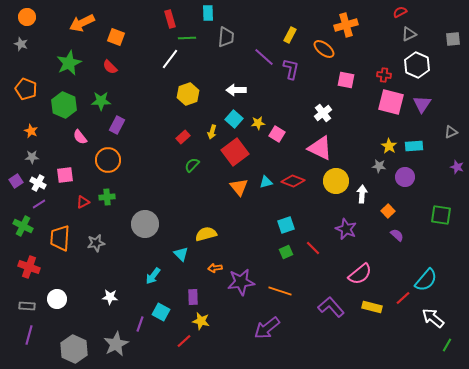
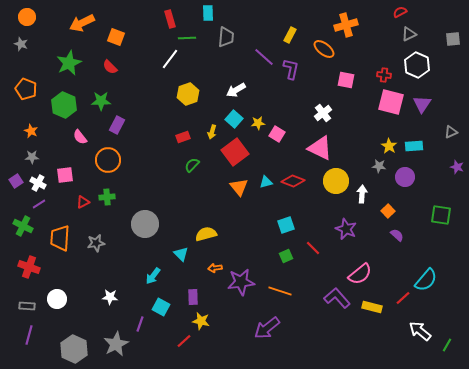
white arrow at (236, 90): rotated 30 degrees counterclockwise
red rectangle at (183, 137): rotated 24 degrees clockwise
green square at (286, 252): moved 4 px down
purple L-shape at (331, 307): moved 6 px right, 9 px up
cyan square at (161, 312): moved 5 px up
white arrow at (433, 318): moved 13 px left, 13 px down
